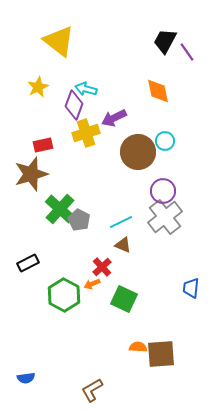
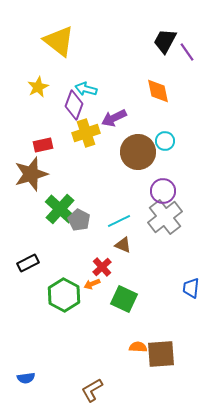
cyan line: moved 2 px left, 1 px up
